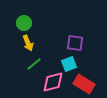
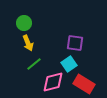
cyan square: rotated 14 degrees counterclockwise
